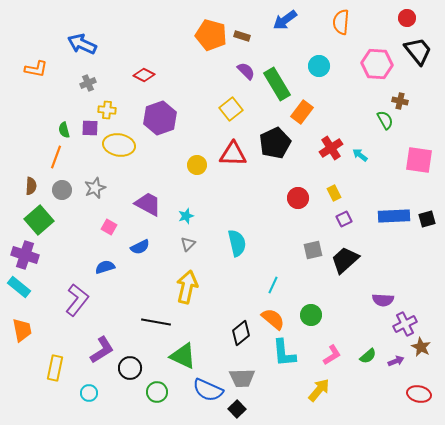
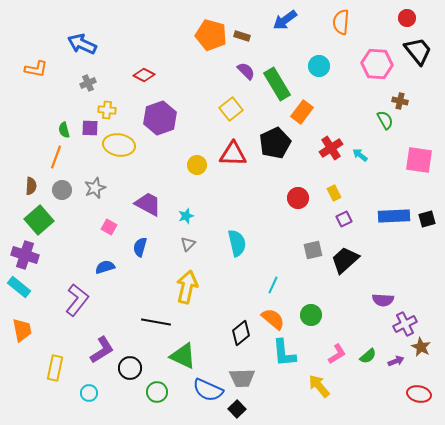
blue semicircle at (140, 247): rotated 132 degrees clockwise
pink L-shape at (332, 355): moved 5 px right, 1 px up
yellow arrow at (319, 390): moved 4 px up; rotated 80 degrees counterclockwise
